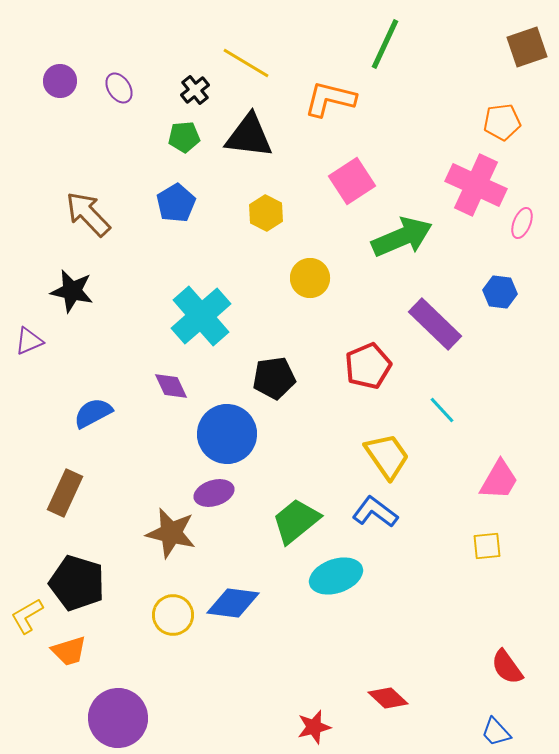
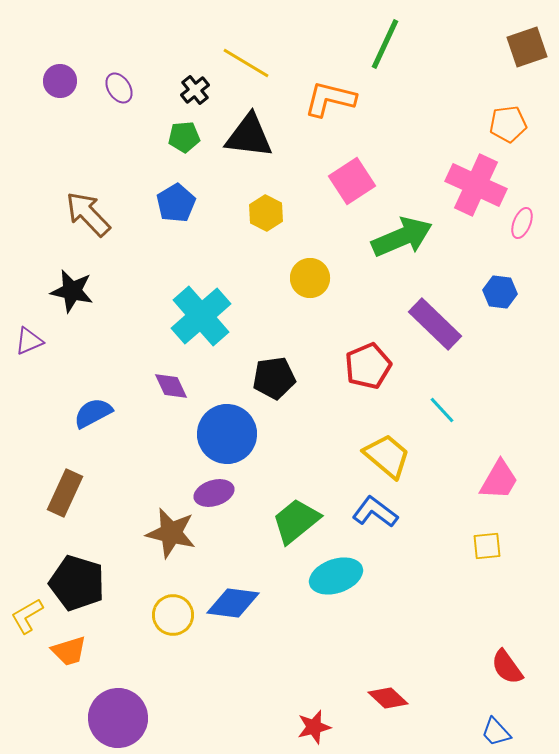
orange pentagon at (502, 122): moved 6 px right, 2 px down
yellow trapezoid at (387, 456): rotated 15 degrees counterclockwise
